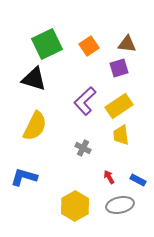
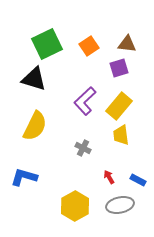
yellow rectangle: rotated 16 degrees counterclockwise
